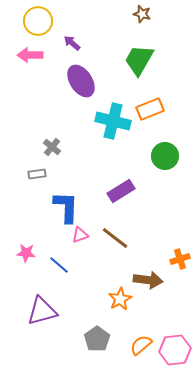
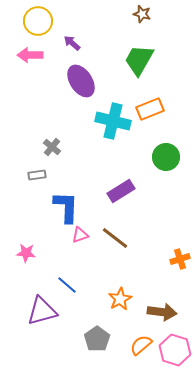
green circle: moved 1 px right, 1 px down
gray rectangle: moved 1 px down
blue line: moved 8 px right, 20 px down
brown arrow: moved 14 px right, 32 px down
pink hexagon: rotated 24 degrees clockwise
